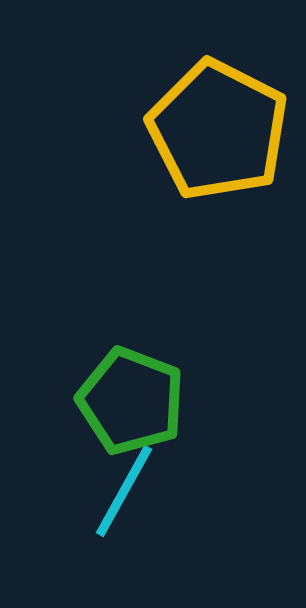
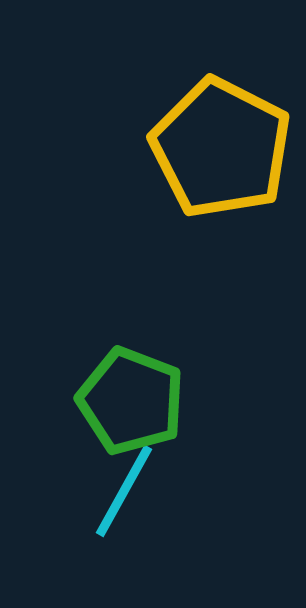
yellow pentagon: moved 3 px right, 18 px down
